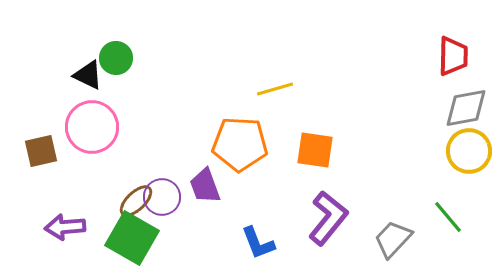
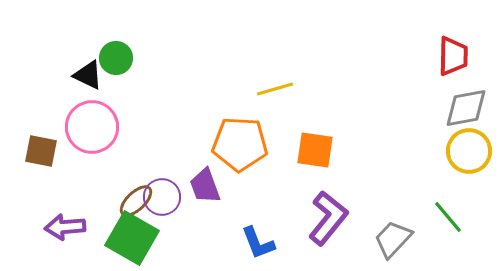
brown square: rotated 24 degrees clockwise
